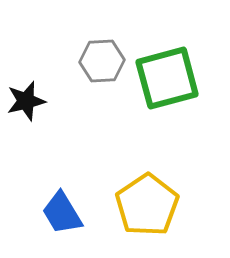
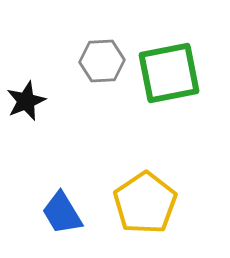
green square: moved 2 px right, 5 px up; rotated 4 degrees clockwise
black star: rotated 9 degrees counterclockwise
yellow pentagon: moved 2 px left, 2 px up
